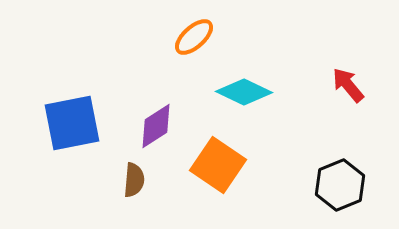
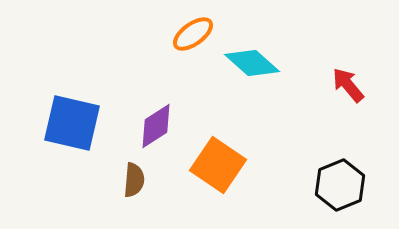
orange ellipse: moved 1 px left, 3 px up; rotated 6 degrees clockwise
cyan diamond: moved 8 px right, 29 px up; rotated 16 degrees clockwise
blue square: rotated 24 degrees clockwise
